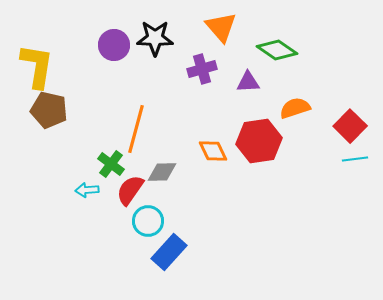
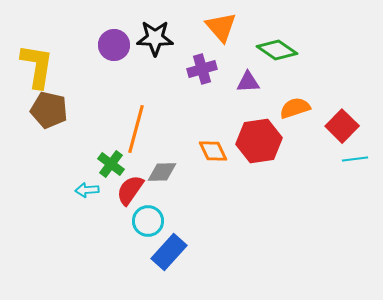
red square: moved 8 px left
